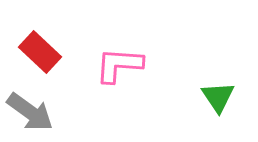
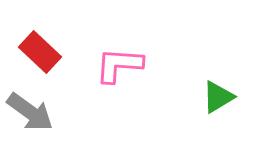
green triangle: rotated 33 degrees clockwise
